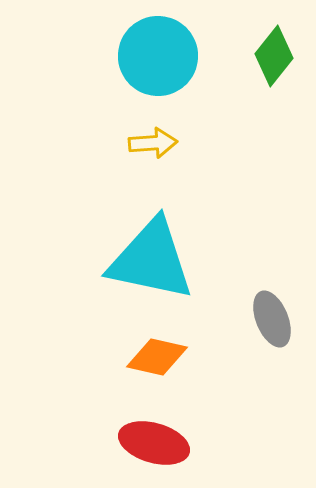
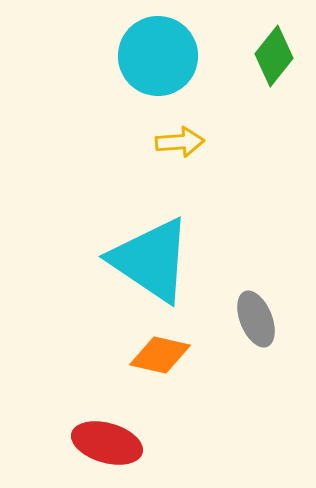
yellow arrow: moved 27 px right, 1 px up
cyan triangle: rotated 22 degrees clockwise
gray ellipse: moved 16 px left
orange diamond: moved 3 px right, 2 px up
red ellipse: moved 47 px left
